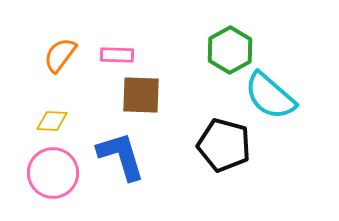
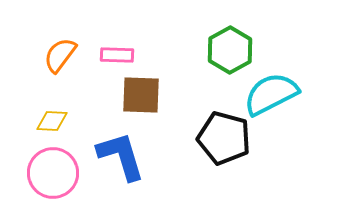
cyan semicircle: moved 1 px right, 2 px up; rotated 112 degrees clockwise
black pentagon: moved 7 px up
